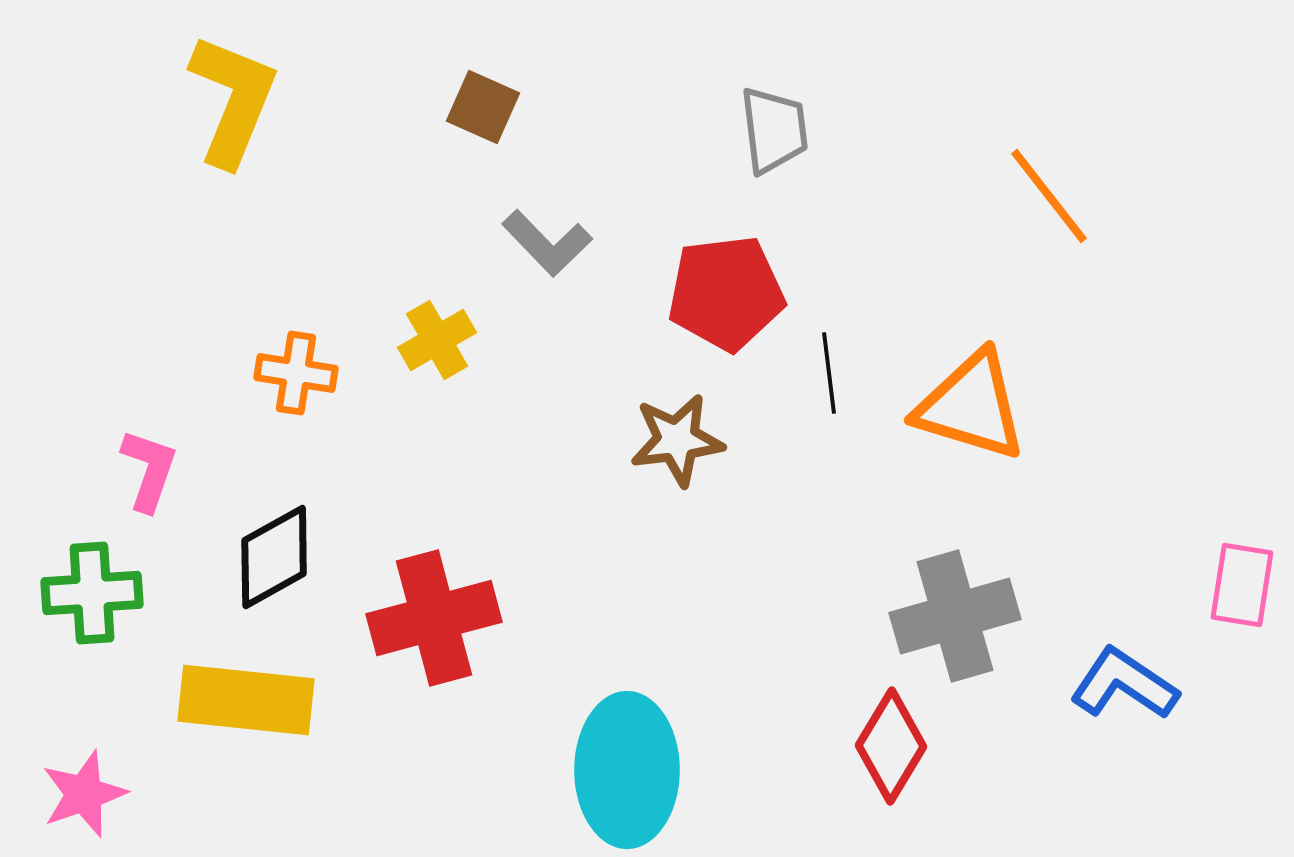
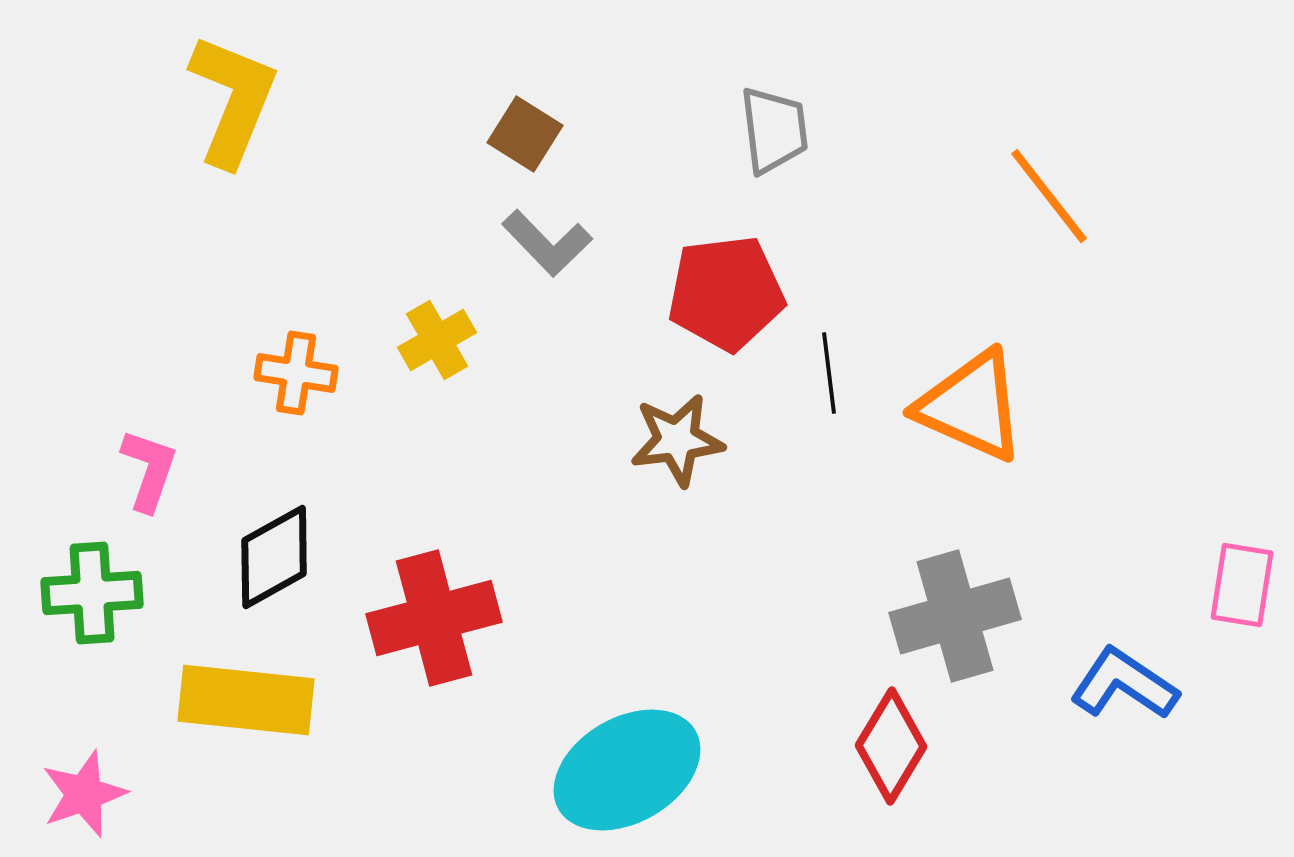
brown square: moved 42 px right, 27 px down; rotated 8 degrees clockwise
orange triangle: rotated 7 degrees clockwise
cyan ellipse: rotated 60 degrees clockwise
